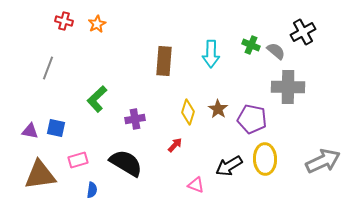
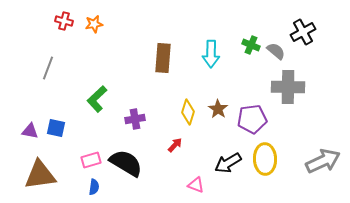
orange star: moved 3 px left; rotated 18 degrees clockwise
brown rectangle: moved 1 px left, 3 px up
purple pentagon: rotated 20 degrees counterclockwise
pink rectangle: moved 13 px right
black arrow: moved 1 px left, 3 px up
blue semicircle: moved 2 px right, 3 px up
